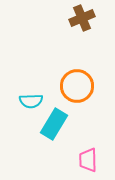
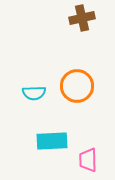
brown cross: rotated 10 degrees clockwise
cyan semicircle: moved 3 px right, 8 px up
cyan rectangle: moved 2 px left, 17 px down; rotated 56 degrees clockwise
